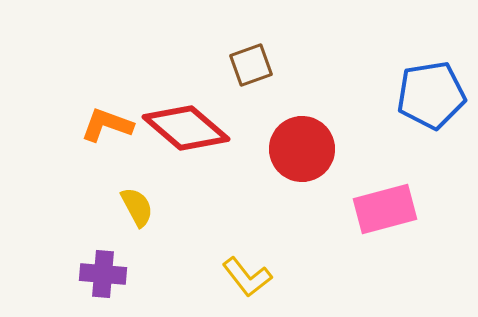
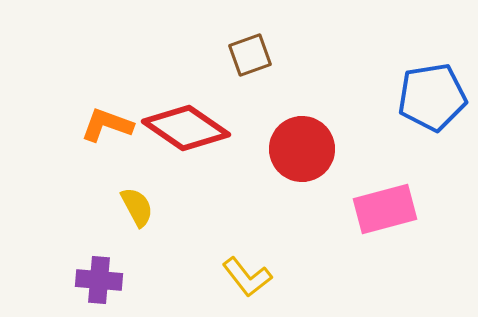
brown square: moved 1 px left, 10 px up
blue pentagon: moved 1 px right, 2 px down
red diamond: rotated 6 degrees counterclockwise
purple cross: moved 4 px left, 6 px down
